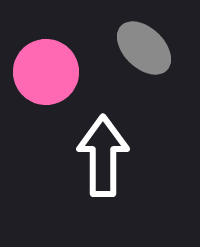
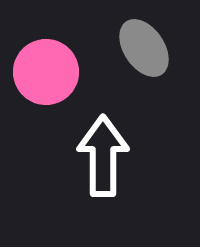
gray ellipse: rotated 12 degrees clockwise
